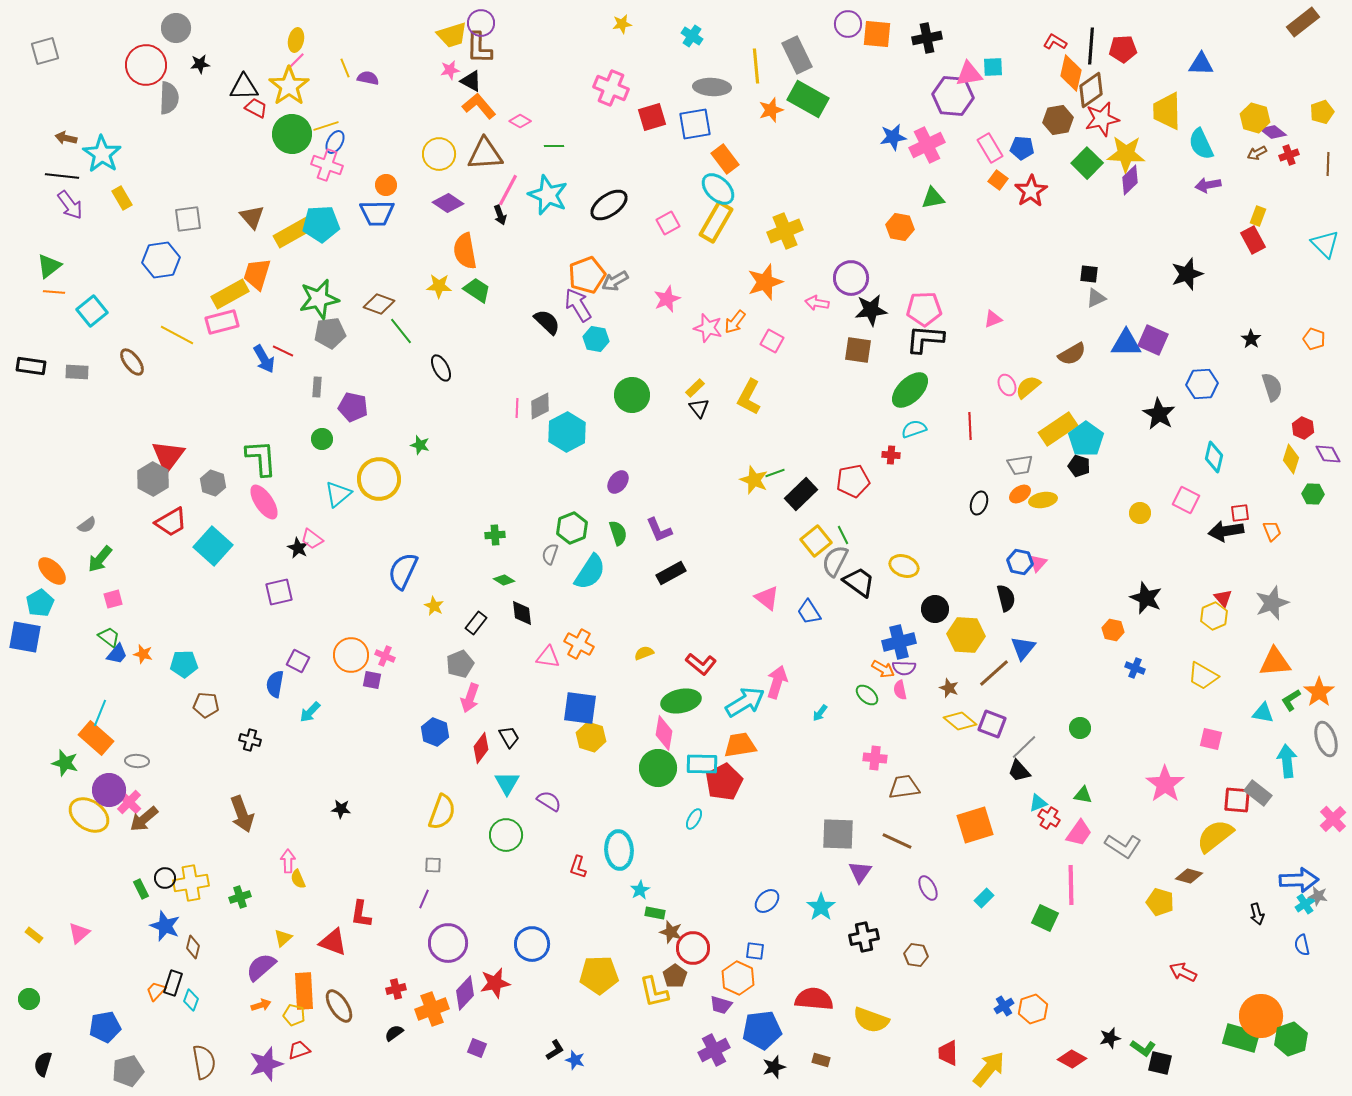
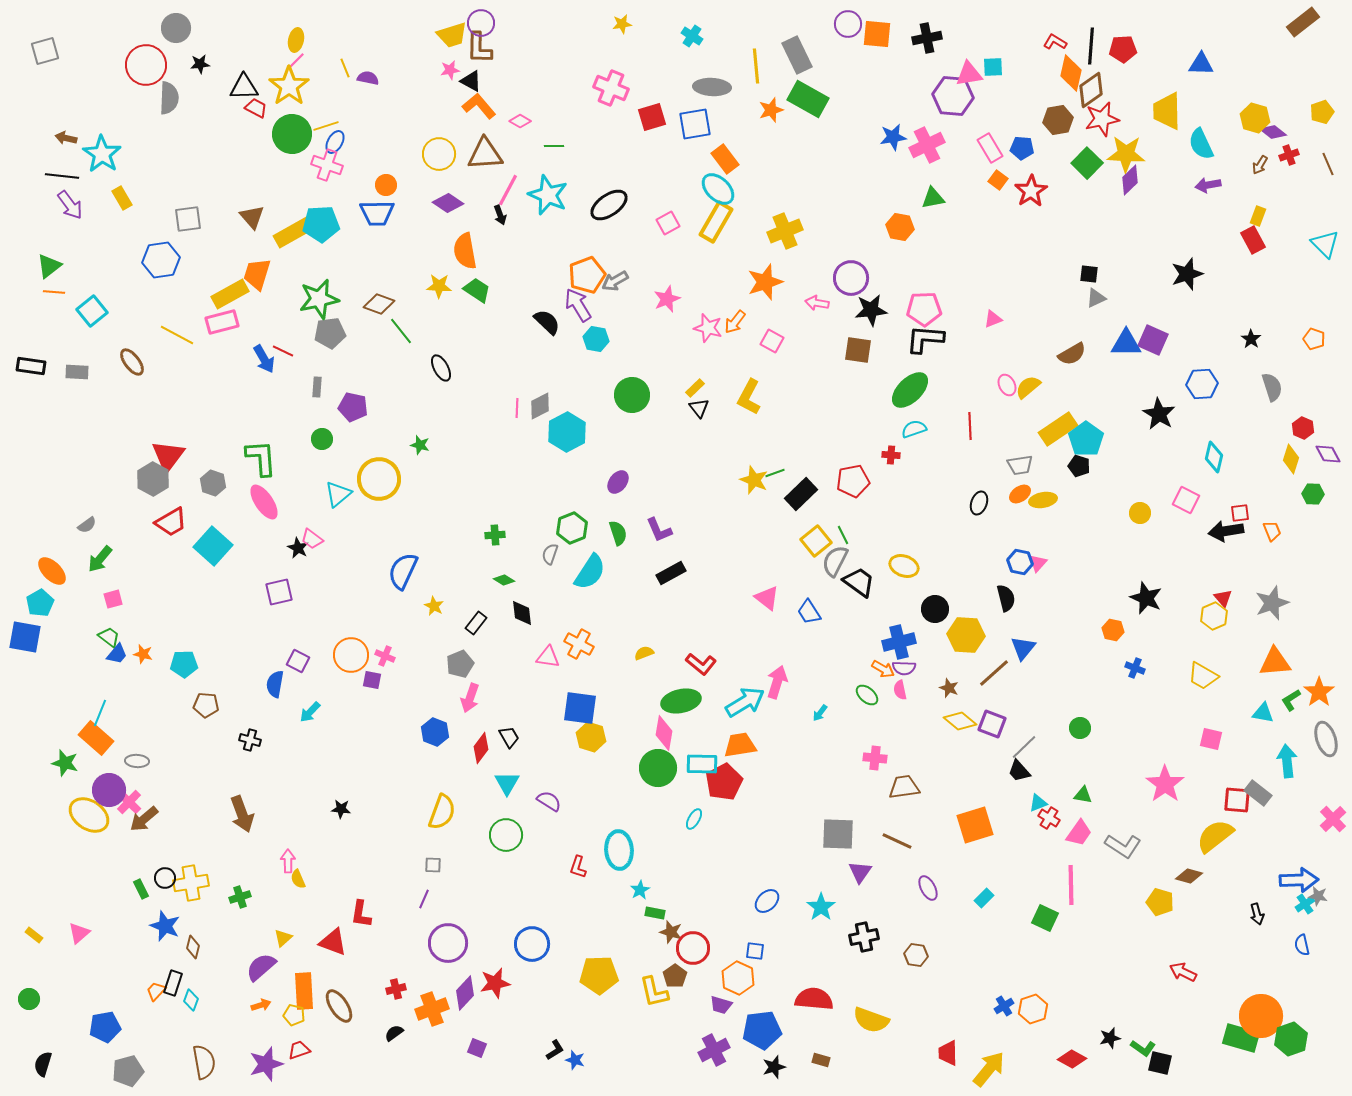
brown arrow at (1257, 153): moved 3 px right, 12 px down; rotated 30 degrees counterclockwise
brown line at (1328, 164): rotated 25 degrees counterclockwise
